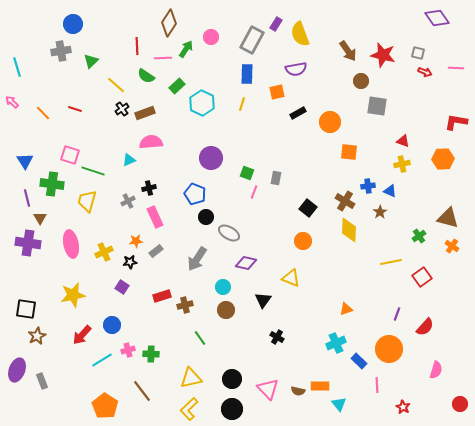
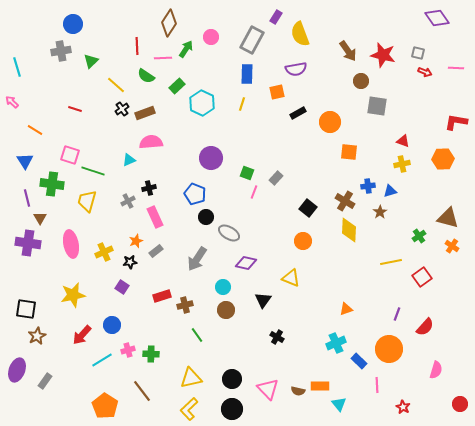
purple rectangle at (276, 24): moved 7 px up
orange line at (43, 113): moved 8 px left, 17 px down; rotated 14 degrees counterclockwise
gray rectangle at (276, 178): rotated 32 degrees clockwise
blue triangle at (390, 191): rotated 40 degrees counterclockwise
orange star at (136, 241): rotated 16 degrees counterclockwise
green line at (200, 338): moved 3 px left, 3 px up
gray rectangle at (42, 381): moved 3 px right; rotated 56 degrees clockwise
